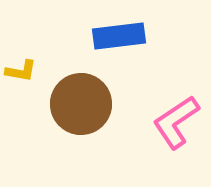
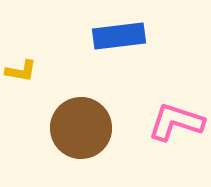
brown circle: moved 24 px down
pink L-shape: rotated 52 degrees clockwise
